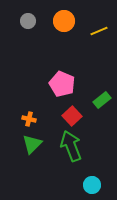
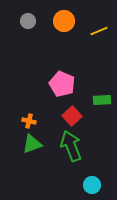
green rectangle: rotated 36 degrees clockwise
orange cross: moved 2 px down
green triangle: rotated 25 degrees clockwise
